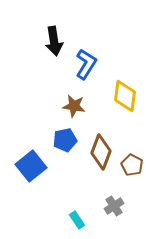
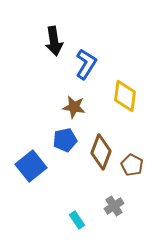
brown star: moved 1 px down
